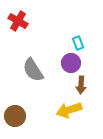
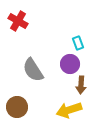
purple circle: moved 1 px left, 1 px down
brown circle: moved 2 px right, 9 px up
